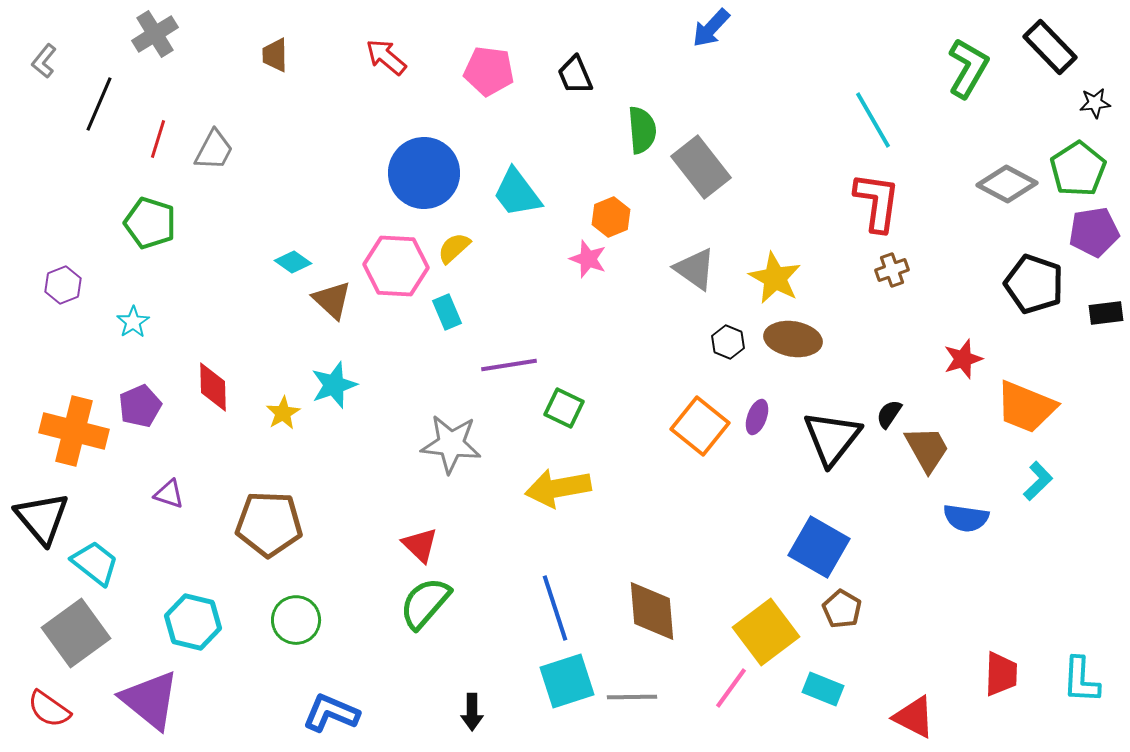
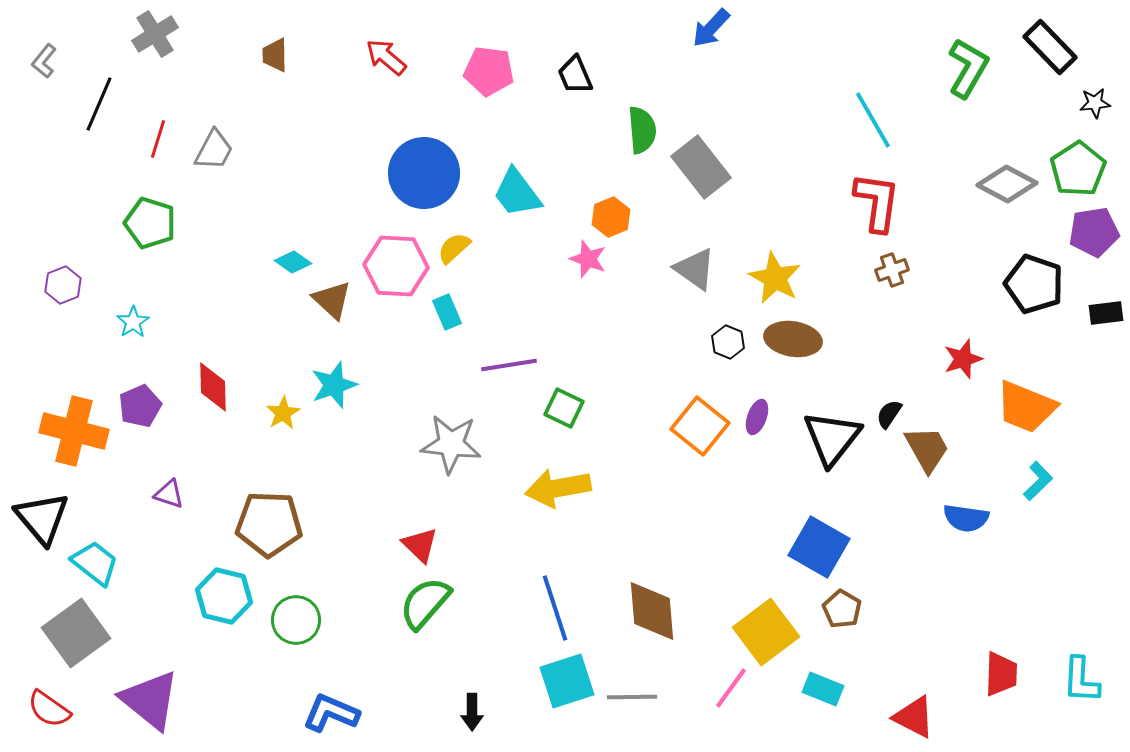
cyan hexagon at (193, 622): moved 31 px right, 26 px up
